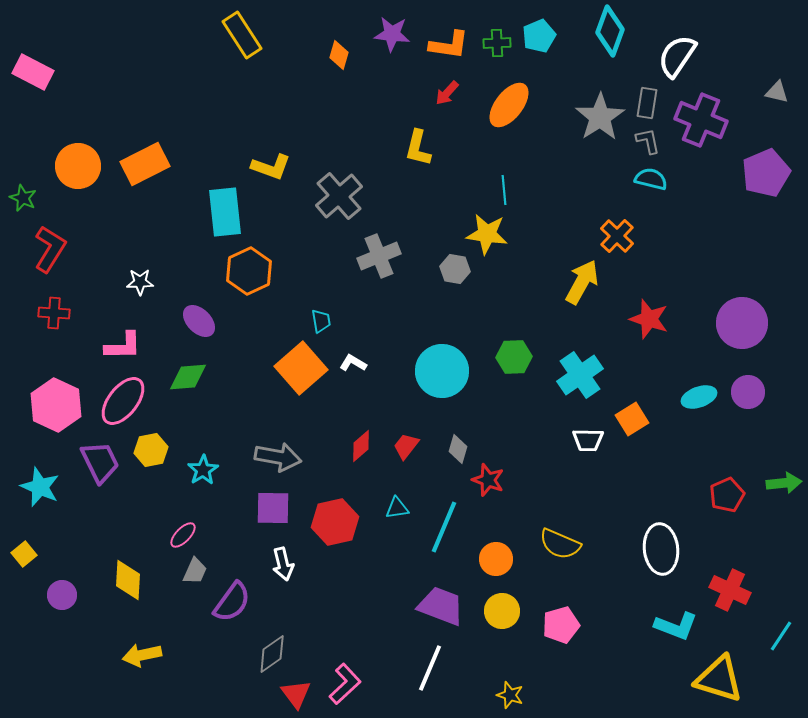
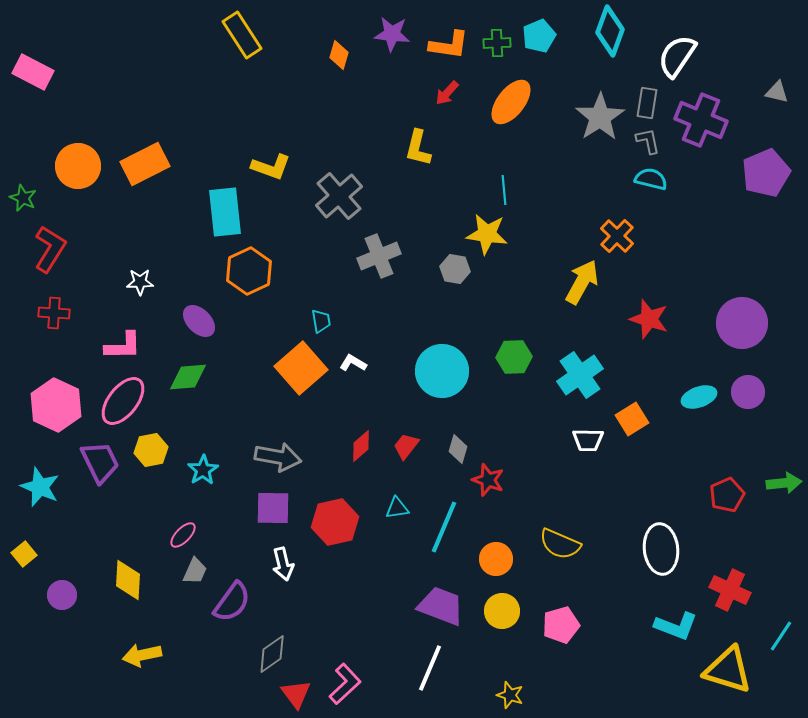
orange ellipse at (509, 105): moved 2 px right, 3 px up
yellow triangle at (719, 679): moved 9 px right, 9 px up
